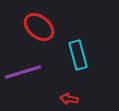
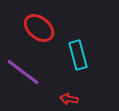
red ellipse: moved 1 px down
purple line: rotated 54 degrees clockwise
